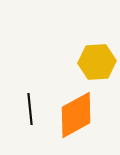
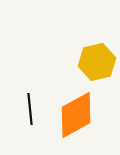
yellow hexagon: rotated 9 degrees counterclockwise
